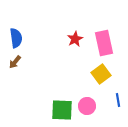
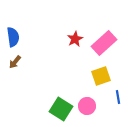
blue semicircle: moved 3 px left, 1 px up
pink rectangle: rotated 60 degrees clockwise
yellow square: moved 2 px down; rotated 18 degrees clockwise
blue line: moved 3 px up
green square: moved 1 px left, 1 px up; rotated 30 degrees clockwise
